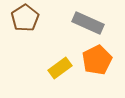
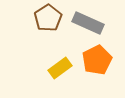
brown pentagon: moved 23 px right
